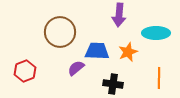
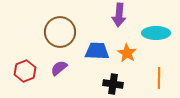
orange star: moved 1 px left, 1 px down; rotated 18 degrees counterclockwise
purple semicircle: moved 17 px left
